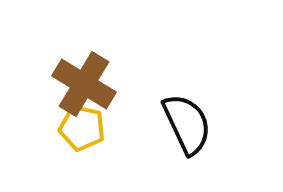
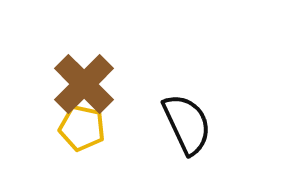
brown cross: rotated 14 degrees clockwise
